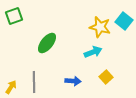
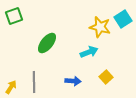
cyan square: moved 1 px left, 2 px up; rotated 18 degrees clockwise
cyan arrow: moved 4 px left
